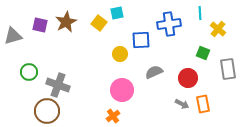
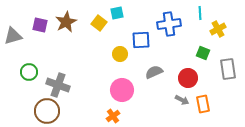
yellow cross: rotated 21 degrees clockwise
gray arrow: moved 4 px up
